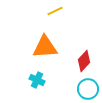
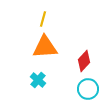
yellow line: moved 12 px left, 8 px down; rotated 49 degrees counterclockwise
cyan cross: moved 1 px right; rotated 14 degrees clockwise
